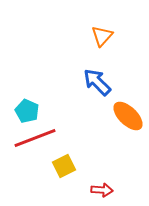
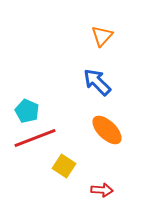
orange ellipse: moved 21 px left, 14 px down
yellow square: rotated 30 degrees counterclockwise
